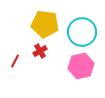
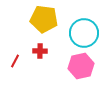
yellow pentagon: moved 1 px left, 5 px up
cyan circle: moved 2 px right, 1 px down
red cross: rotated 32 degrees clockwise
